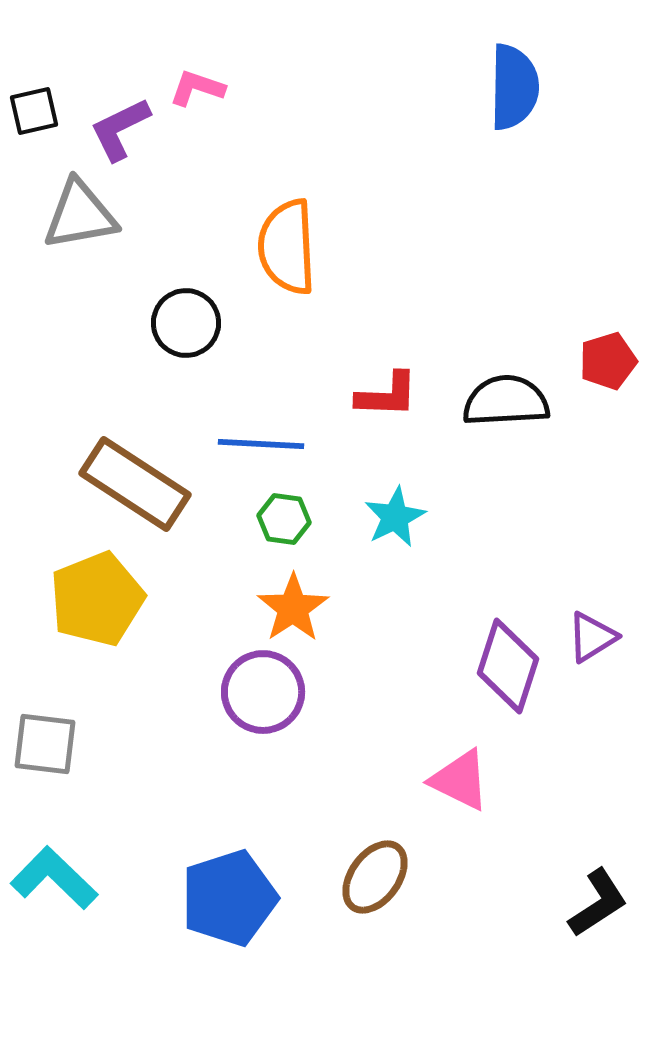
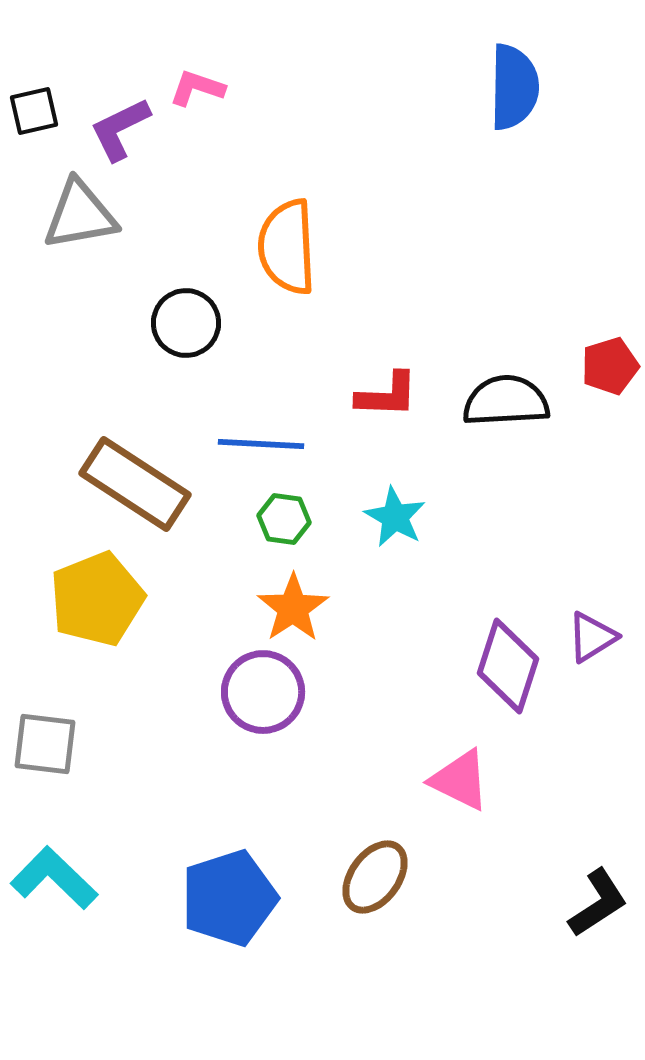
red pentagon: moved 2 px right, 5 px down
cyan star: rotated 16 degrees counterclockwise
